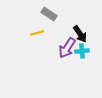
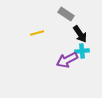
gray rectangle: moved 17 px right
purple arrow: moved 12 px down; rotated 30 degrees clockwise
